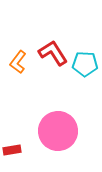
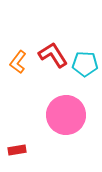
red L-shape: moved 2 px down
pink circle: moved 8 px right, 16 px up
red rectangle: moved 5 px right
